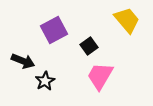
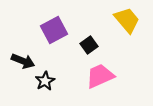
black square: moved 1 px up
pink trapezoid: rotated 36 degrees clockwise
